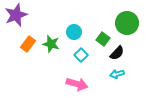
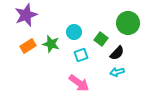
purple star: moved 10 px right
green circle: moved 1 px right
green square: moved 2 px left
orange rectangle: moved 2 px down; rotated 21 degrees clockwise
cyan square: rotated 24 degrees clockwise
cyan arrow: moved 2 px up
pink arrow: moved 2 px right, 1 px up; rotated 20 degrees clockwise
